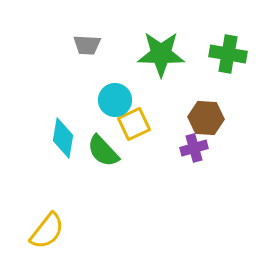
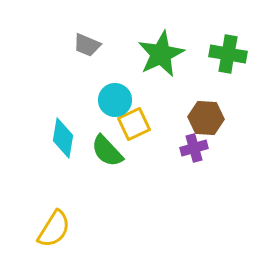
gray trapezoid: rotated 20 degrees clockwise
green star: rotated 27 degrees counterclockwise
green semicircle: moved 4 px right
yellow semicircle: moved 7 px right, 2 px up; rotated 6 degrees counterclockwise
